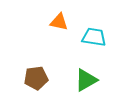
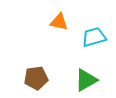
cyan trapezoid: rotated 25 degrees counterclockwise
